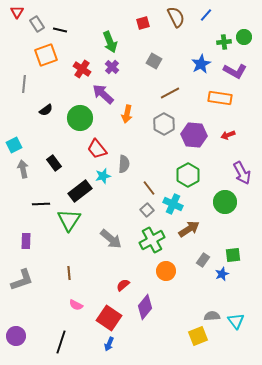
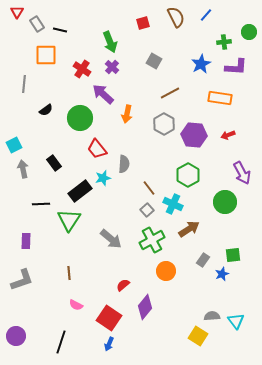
green circle at (244, 37): moved 5 px right, 5 px up
orange square at (46, 55): rotated 20 degrees clockwise
purple L-shape at (235, 71): moved 1 px right, 4 px up; rotated 25 degrees counterclockwise
cyan star at (103, 176): moved 2 px down
yellow square at (198, 336): rotated 36 degrees counterclockwise
